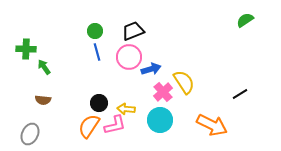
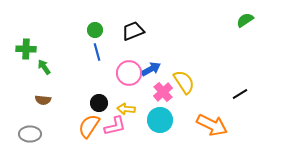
green circle: moved 1 px up
pink circle: moved 16 px down
blue arrow: rotated 12 degrees counterclockwise
pink L-shape: moved 1 px down
gray ellipse: rotated 65 degrees clockwise
